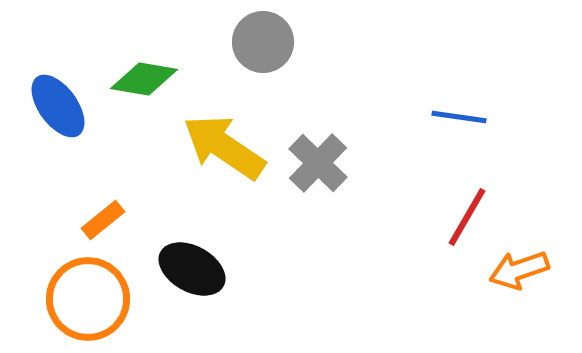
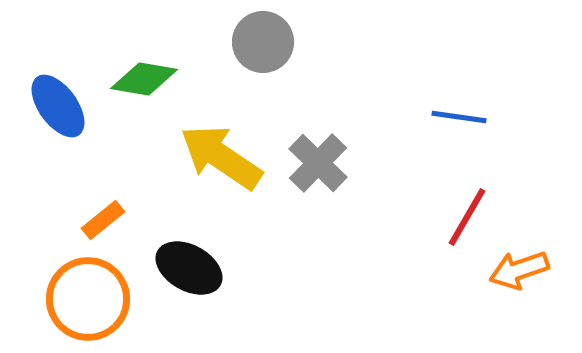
yellow arrow: moved 3 px left, 10 px down
black ellipse: moved 3 px left, 1 px up
